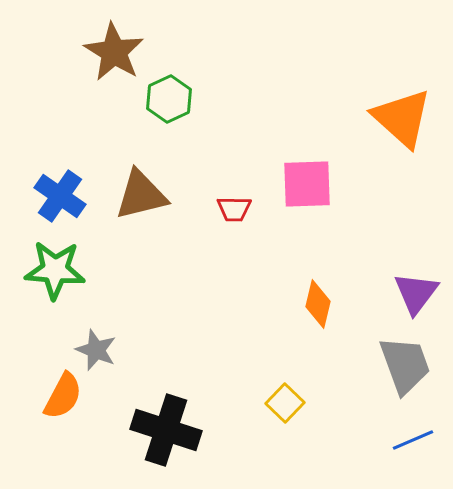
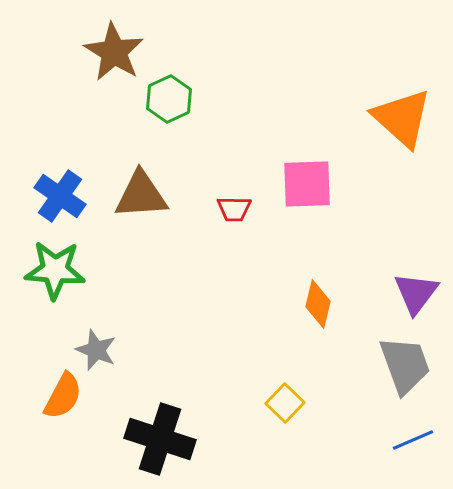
brown triangle: rotated 10 degrees clockwise
black cross: moved 6 px left, 9 px down
